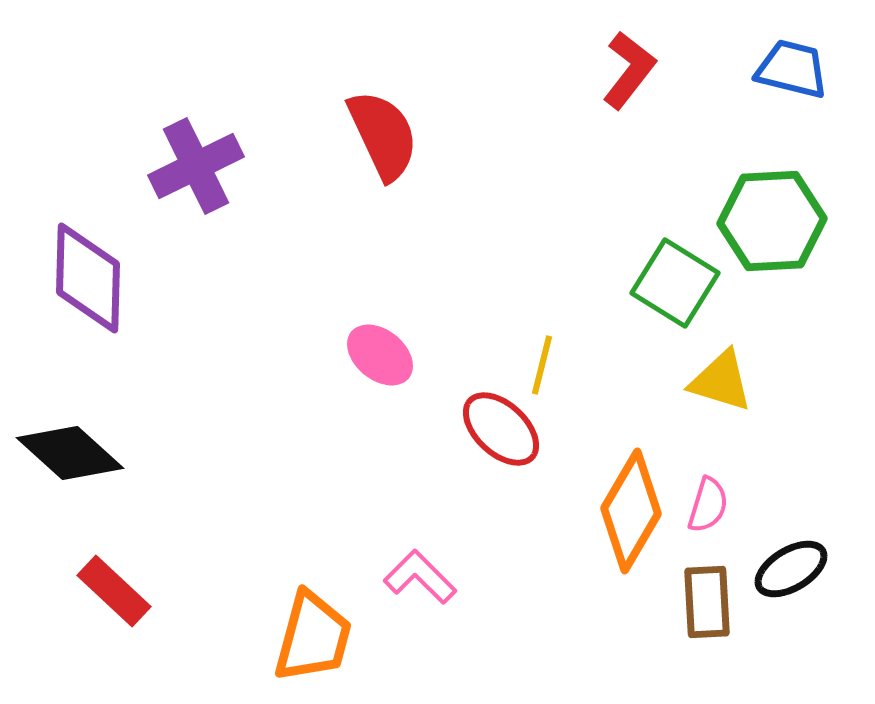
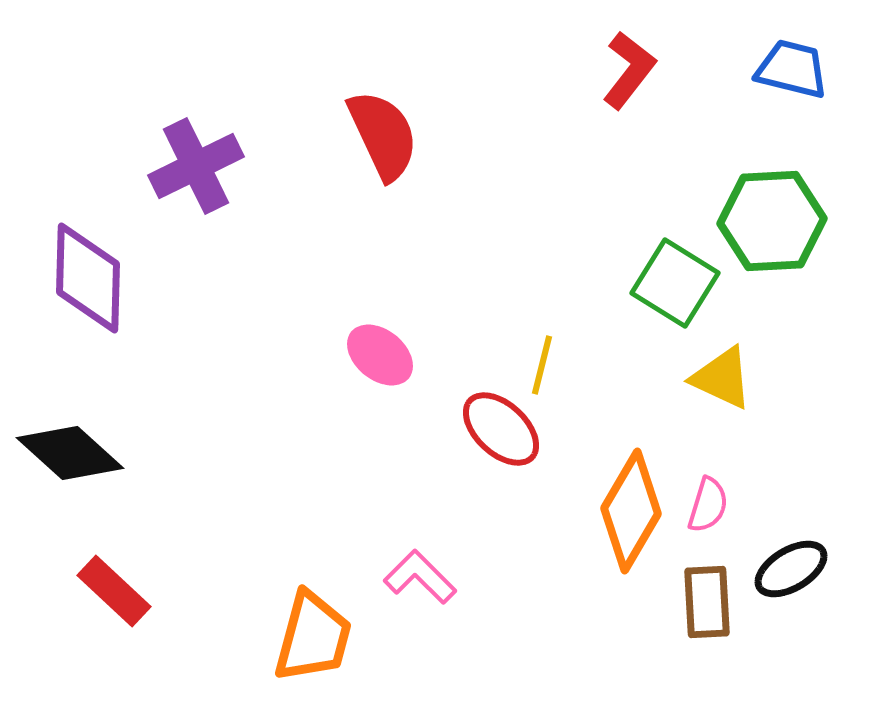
yellow triangle: moved 1 px right, 3 px up; rotated 8 degrees clockwise
